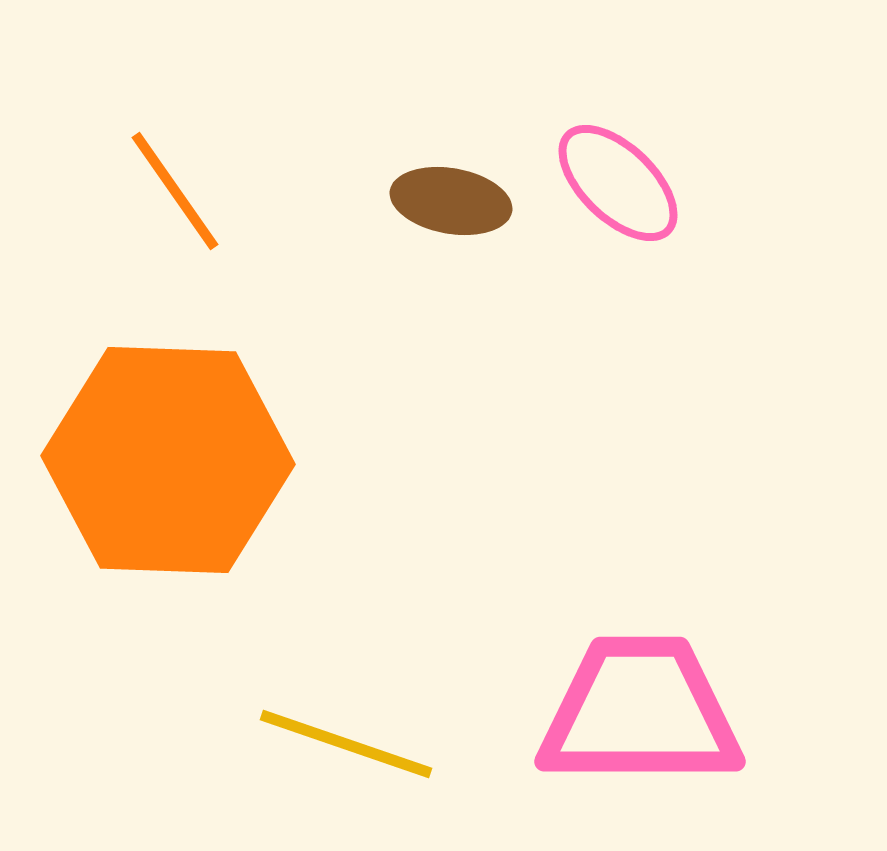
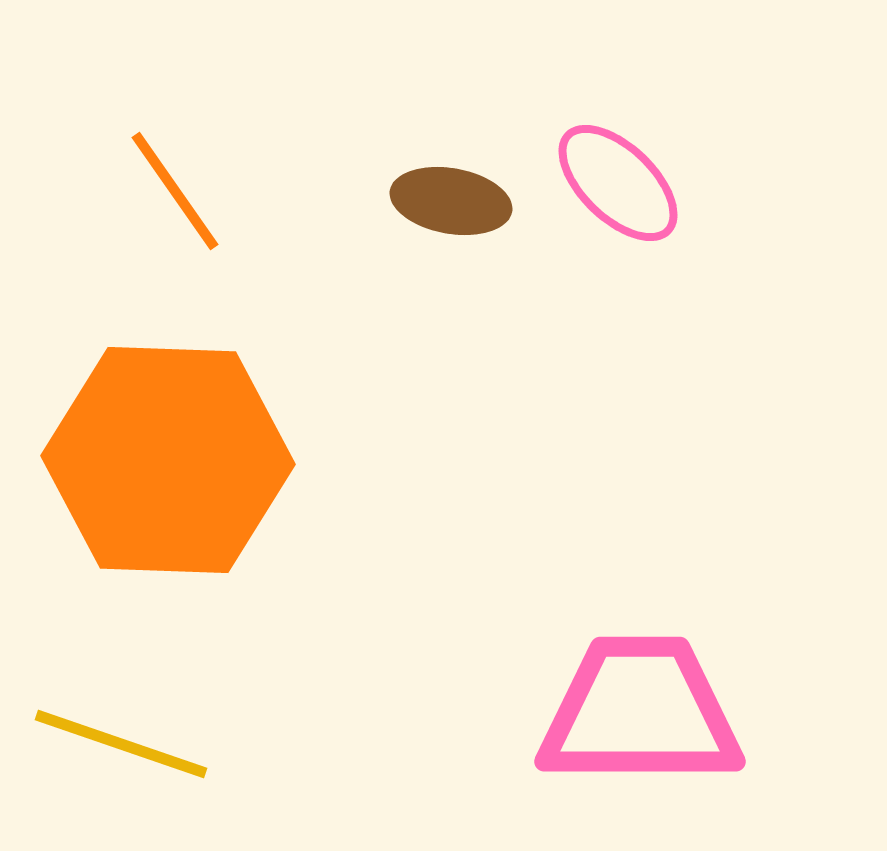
yellow line: moved 225 px left
